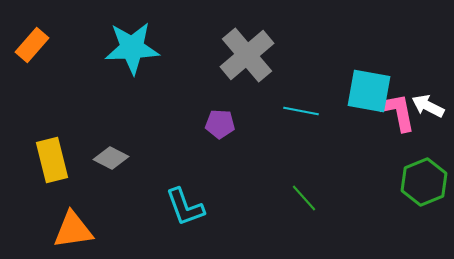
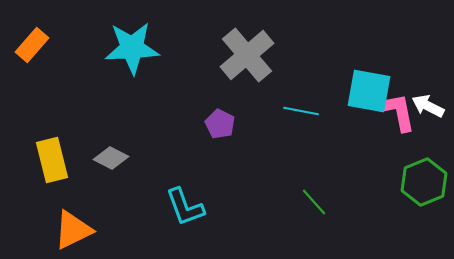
purple pentagon: rotated 24 degrees clockwise
green line: moved 10 px right, 4 px down
orange triangle: rotated 18 degrees counterclockwise
